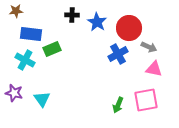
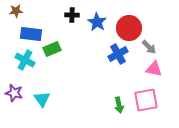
gray arrow: rotated 21 degrees clockwise
green arrow: moved 1 px right; rotated 35 degrees counterclockwise
